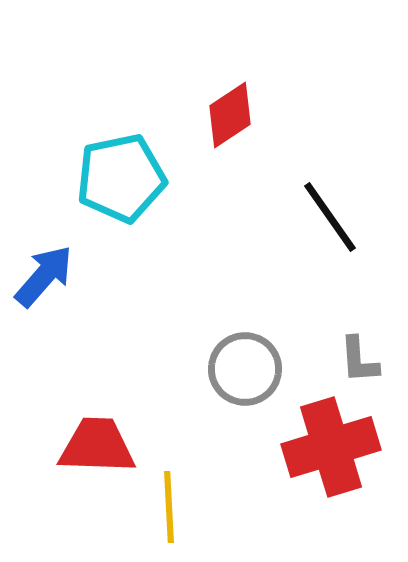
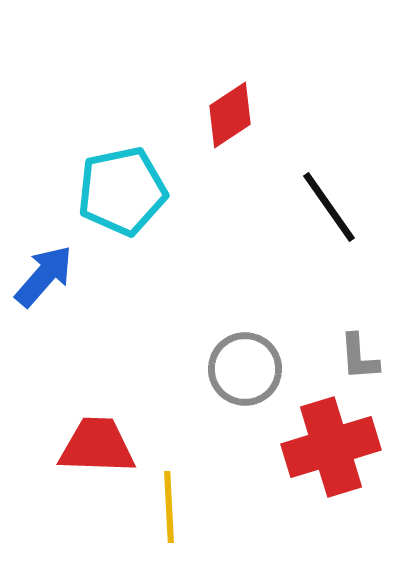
cyan pentagon: moved 1 px right, 13 px down
black line: moved 1 px left, 10 px up
gray L-shape: moved 3 px up
